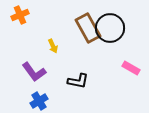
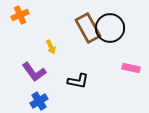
yellow arrow: moved 2 px left, 1 px down
pink rectangle: rotated 18 degrees counterclockwise
